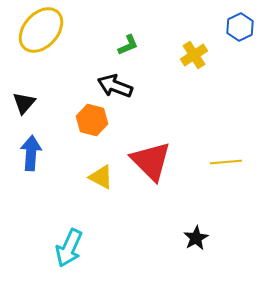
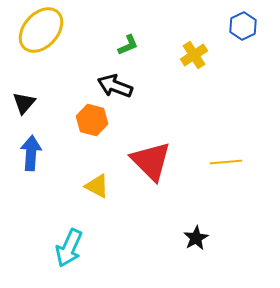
blue hexagon: moved 3 px right, 1 px up
yellow triangle: moved 4 px left, 9 px down
